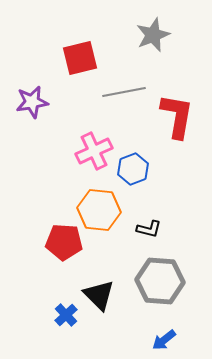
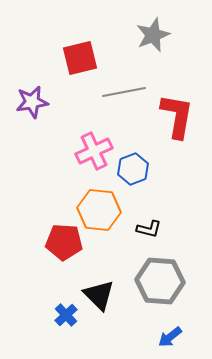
blue arrow: moved 6 px right, 3 px up
